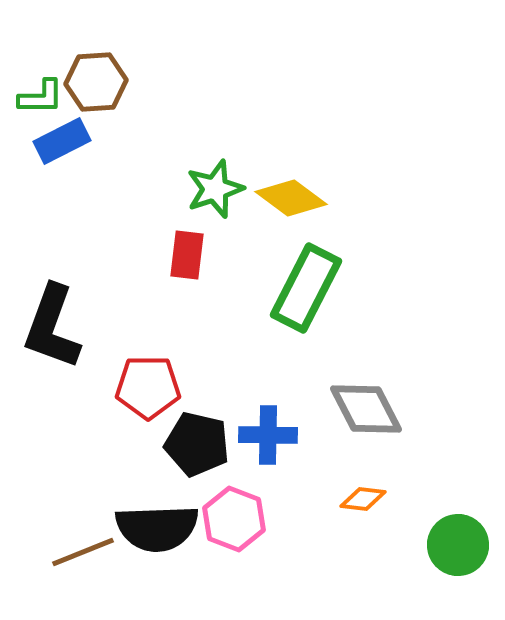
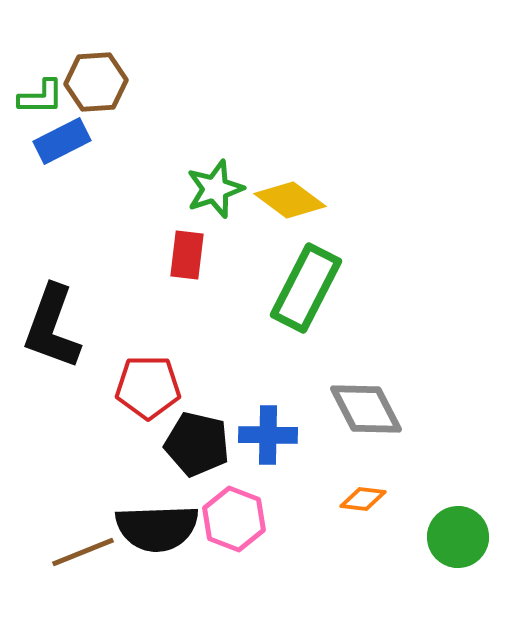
yellow diamond: moved 1 px left, 2 px down
green circle: moved 8 px up
